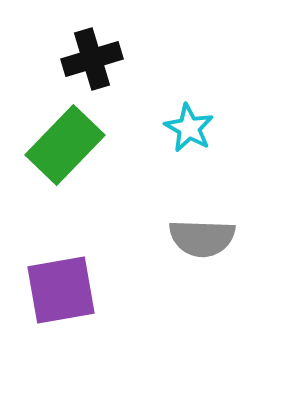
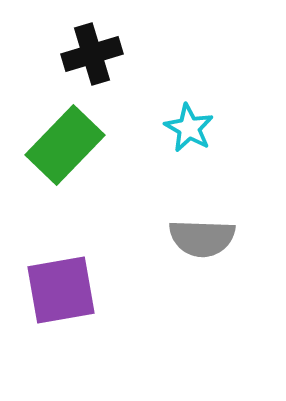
black cross: moved 5 px up
